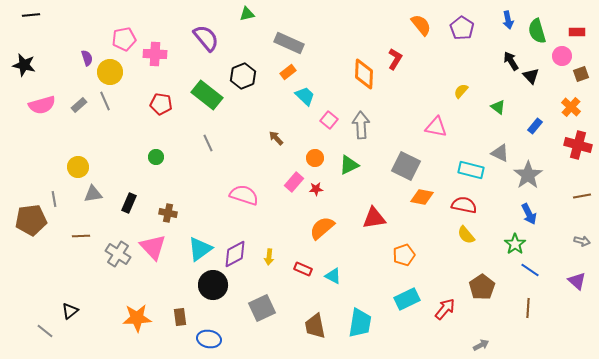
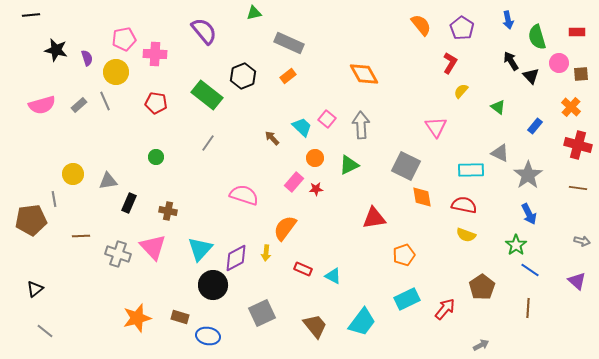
green triangle at (247, 14): moved 7 px right, 1 px up
green semicircle at (537, 31): moved 6 px down
purple semicircle at (206, 38): moved 2 px left, 7 px up
pink circle at (562, 56): moved 3 px left, 7 px down
red L-shape at (395, 59): moved 55 px right, 4 px down
black star at (24, 65): moved 32 px right, 15 px up
yellow circle at (110, 72): moved 6 px right
orange rectangle at (288, 72): moved 4 px down
orange diamond at (364, 74): rotated 32 degrees counterclockwise
brown square at (581, 74): rotated 14 degrees clockwise
cyan trapezoid at (305, 96): moved 3 px left, 31 px down
red pentagon at (161, 104): moved 5 px left, 1 px up
pink square at (329, 120): moved 2 px left, 1 px up
pink triangle at (436, 127): rotated 45 degrees clockwise
brown arrow at (276, 138): moved 4 px left
gray line at (208, 143): rotated 60 degrees clockwise
yellow circle at (78, 167): moved 5 px left, 7 px down
cyan rectangle at (471, 170): rotated 15 degrees counterclockwise
gray triangle at (93, 194): moved 15 px right, 13 px up
brown line at (582, 196): moved 4 px left, 8 px up; rotated 18 degrees clockwise
orange diamond at (422, 197): rotated 70 degrees clockwise
brown cross at (168, 213): moved 2 px up
orange semicircle at (322, 228): moved 37 px left; rotated 12 degrees counterclockwise
yellow semicircle at (466, 235): rotated 30 degrees counterclockwise
green star at (515, 244): moved 1 px right, 1 px down
cyan triangle at (200, 249): rotated 12 degrees counterclockwise
gray cross at (118, 254): rotated 15 degrees counterclockwise
purple diamond at (235, 254): moved 1 px right, 4 px down
yellow arrow at (269, 257): moved 3 px left, 4 px up
gray square at (262, 308): moved 5 px down
black triangle at (70, 311): moved 35 px left, 22 px up
brown rectangle at (180, 317): rotated 66 degrees counterclockwise
orange star at (137, 318): rotated 12 degrees counterclockwise
cyan trapezoid at (360, 323): moved 2 px right, 1 px up; rotated 28 degrees clockwise
brown trapezoid at (315, 326): rotated 152 degrees clockwise
blue ellipse at (209, 339): moved 1 px left, 3 px up
